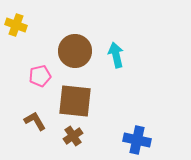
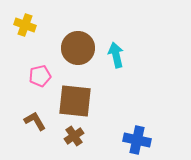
yellow cross: moved 9 px right
brown circle: moved 3 px right, 3 px up
brown cross: moved 1 px right
